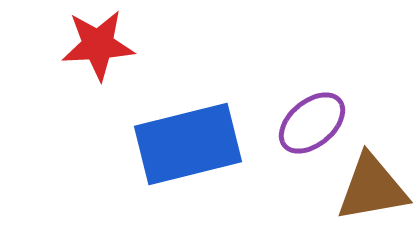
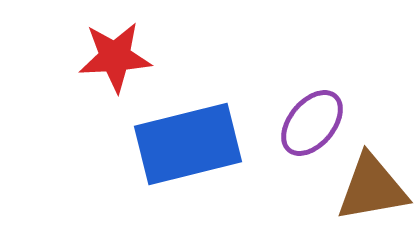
red star: moved 17 px right, 12 px down
purple ellipse: rotated 10 degrees counterclockwise
